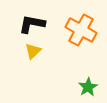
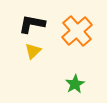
orange cross: moved 4 px left, 1 px down; rotated 20 degrees clockwise
green star: moved 13 px left, 3 px up
